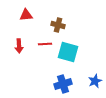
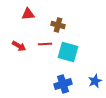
red triangle: moved 2 px right, 1 px up
red arrow: rotated 56 degrees counterclockwise
